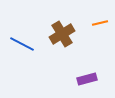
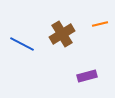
orange line: moved 1 px down
purple rectangle: moved 3 px up
